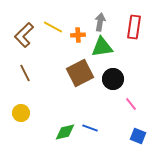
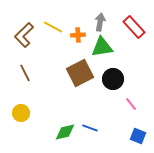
red rectangle: rotated 50 degrees counterclockwise
